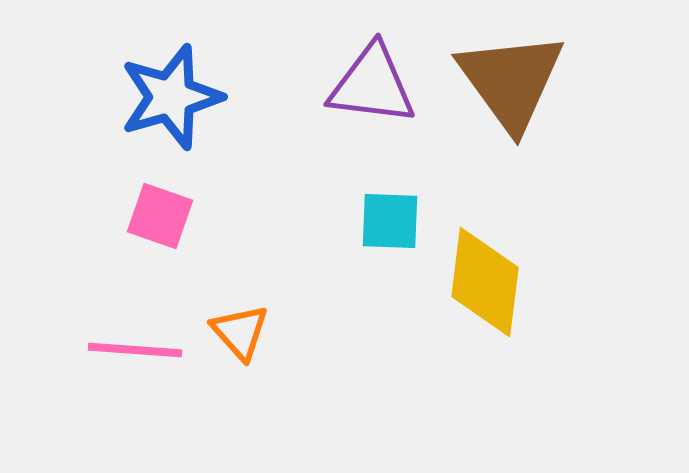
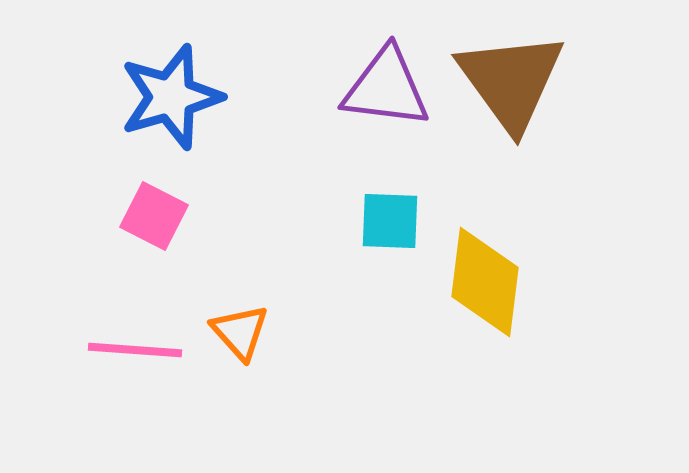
purple triangle: moved 14 px right, 3 px down
pink square: moved 6 px left; rotated 8 degrees clockwise
